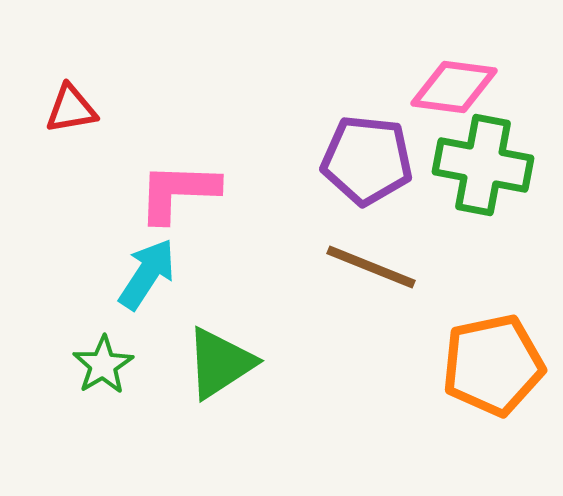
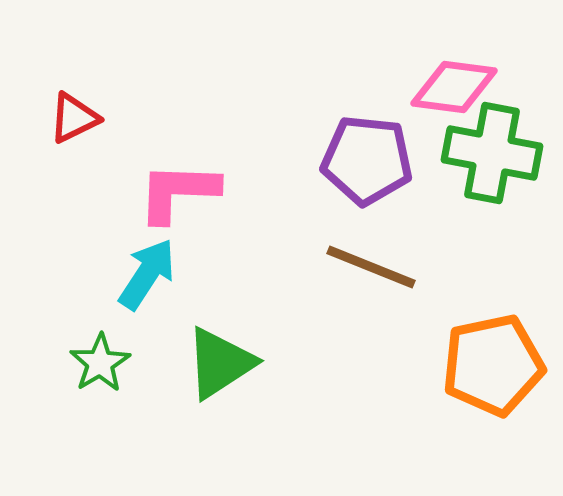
red triangle: moved 3 px right, 9 px down; rotated 16 degrees counterclockwise
green cross: moved 9 px right, 12 px up
green star: moved 3 px left, 2 px up
